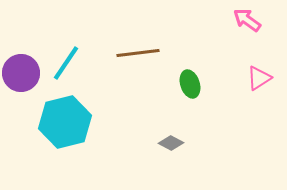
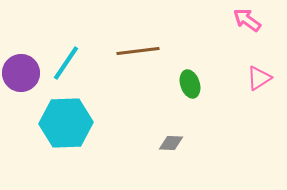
brown line: moved 2 px up
cyan hexagon: moved 1 px right, 1 px down; rotated 12 degrees clockwise
gray diamond: rotated 25 degrees counterclockwise
